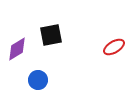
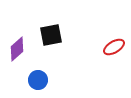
purple diamond: rotated 10 degrees counterclockwise
